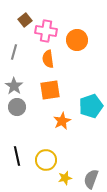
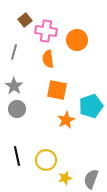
orange square: moved 7 px right; rotated 20 degrees clockwise
gray circle: moved 2 px down
orange star: moved 4 px right, 1 px up
